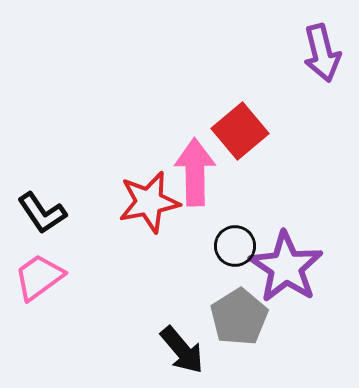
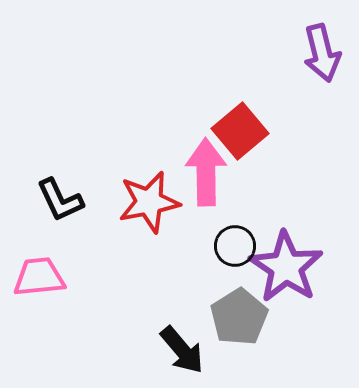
pink arrow: moved 11 px right
black L-shape: moved 18 px right, 13 px up; rotated 9 degrees clockwise
pink trapezoid: rotated 30 degrees clockwise
